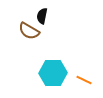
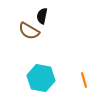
cyan hexagon: moved 12 px left, 5 px down; rotated 12 degrees clockwise
orange line: rotated 49 degrees clockwise
